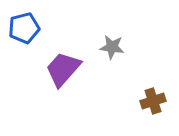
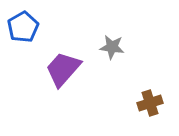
blue pentagon: moved 1 px left, 1 px up; rotated 16 degrees counterclockwise
brown cross: moved 3 px left, 2 px down
